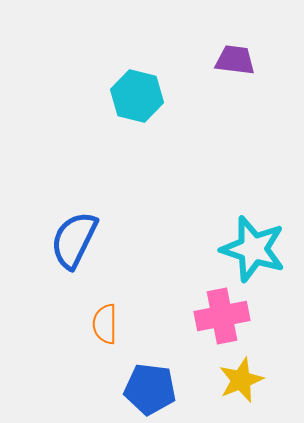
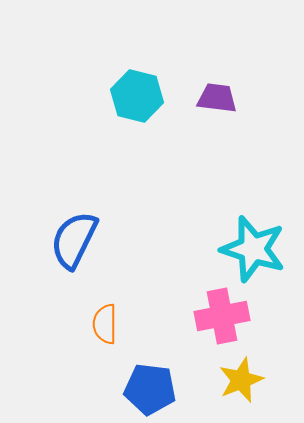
purple trapezoid: moved 18 px left, 38 px down
